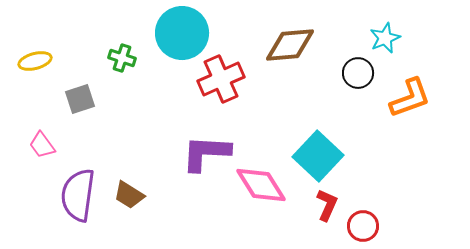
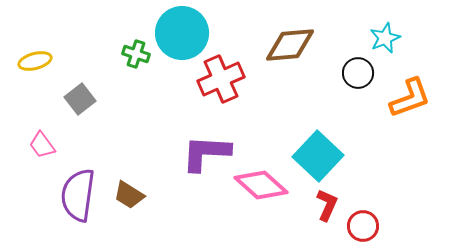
green cross: moved 14 px right, 4 px up
gray square: rotated 20 degrees counterclockwise
pink diamond: rotated 16 degrees counterclockwise
